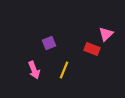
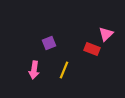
pink arrow: rotated 30 degrees clockwise
